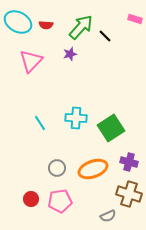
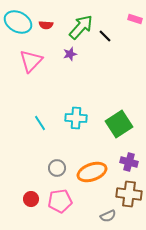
green square: moved 8 px right, 4 px up
orange ellipse: moved 1 px left, 3 px down
brown cross: rotated 10 degrees counterclockwise
